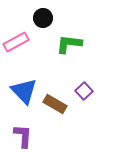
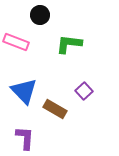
black circle: moved 3 px left, 3 px up
pink rectangle: rotated 50 degrees clockwise
brown rectangle: moved 5 px down
purple L-shape: moved 2 px right, 2 px down
